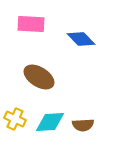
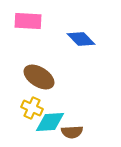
pink rectangle: moved 3 px left, 3 px up
yellow cross: moved 17 px right, 11 px up
brown semicircle: moved 11 px left, 7 px down
